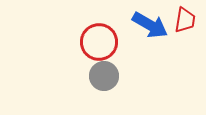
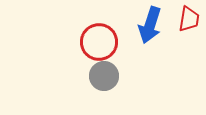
red trapezoid: moved 4 px right, 1 px up
blue arrow: rotated 78 degrees clockwise
